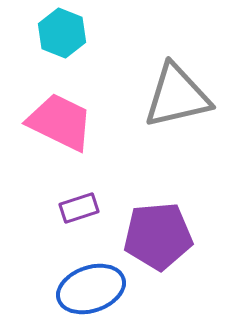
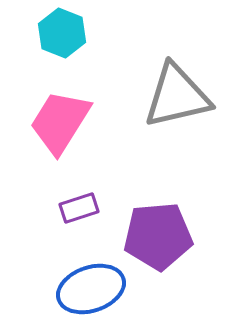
pink trapezoid: rotated 84 degrees counterclockwise
